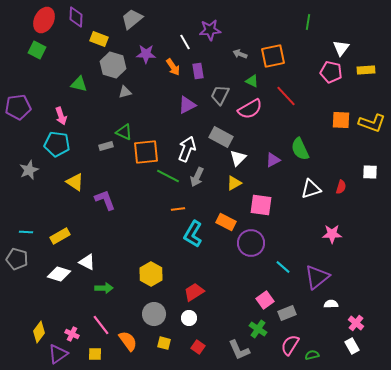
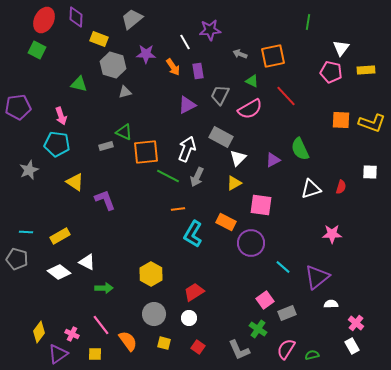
white diamond at (59, 274): moved 2 px up; rotated 20 degrees clockwise
pink semicircle at (290, 345): moved 4 px left, 4 px down
